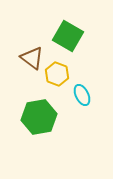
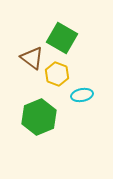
green square: moved 6 px left, 2 px down
cyan ellipse: rotated 75 degrees counterclockwise
green hexagon: rotated 12 degrees counterclockwise
